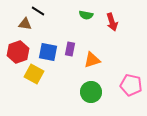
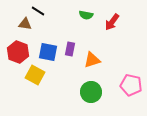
red arrow: rotated 54 degrees clockwise
red hexagon: rotated 20 degrees counterclockwise
yellow square: moved 1 px right, 1 px down
